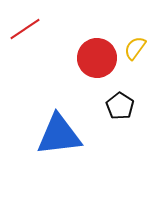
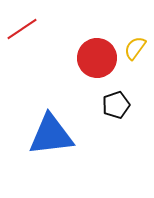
red line: moved 3 px left
black pentagon: moved 4 px left, 1 px up; rotated 20 degrees clockwise
blue triangle: moved 8 px left
